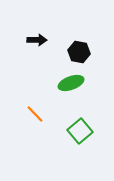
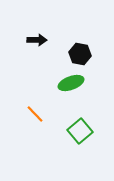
black hexagon: moved 1 px right, 2 px down
